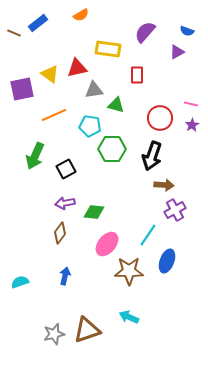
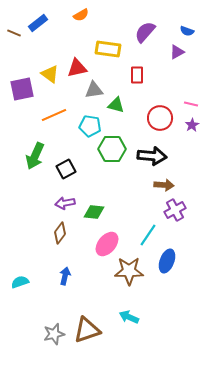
black arrow: rotated 104 degrees counterclockwise
